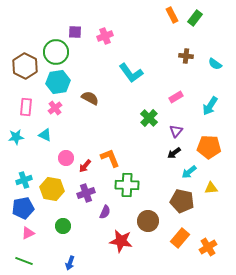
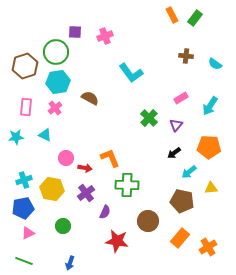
brown hexagon at (25, 66): rotated 15 degrees clockwise
pink rectangle at (176, 97): moved 5 px right, 1 px down
purple triangle at (176, 131): moved 6 px up
red arrow at (85, 166): moved 2 px down; rotated 120 degrees counterclockwise
purple cross at (86, 193): rotated 18 degrees counterclockwise
red star at (121, 241): moved 4 px left
